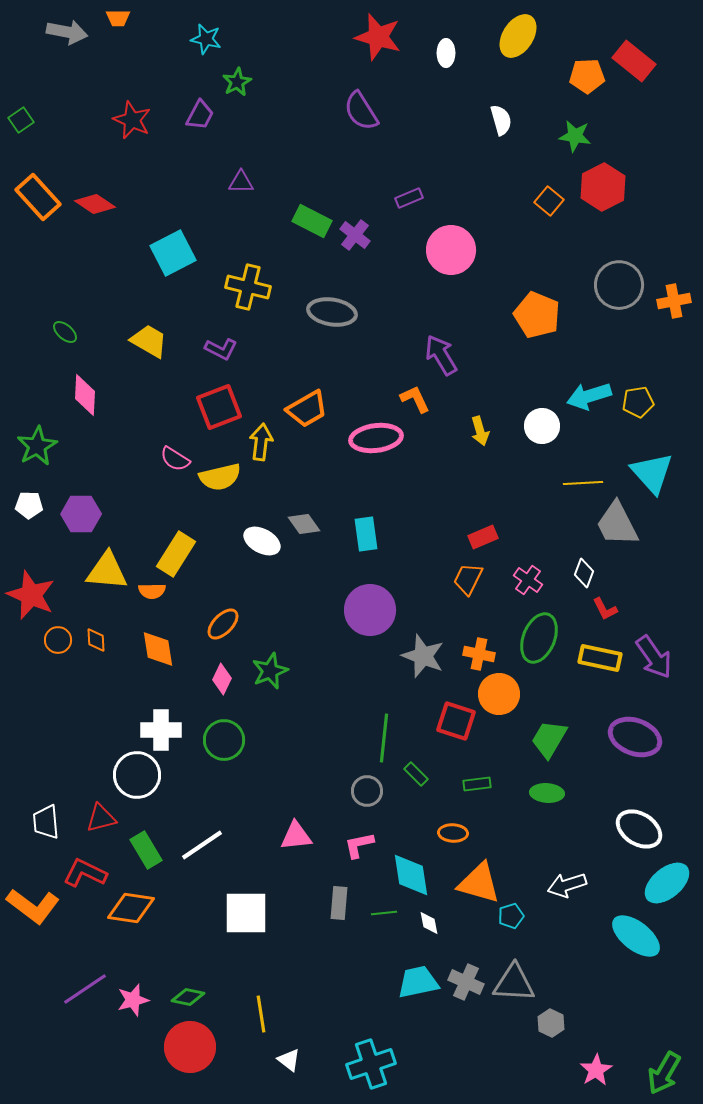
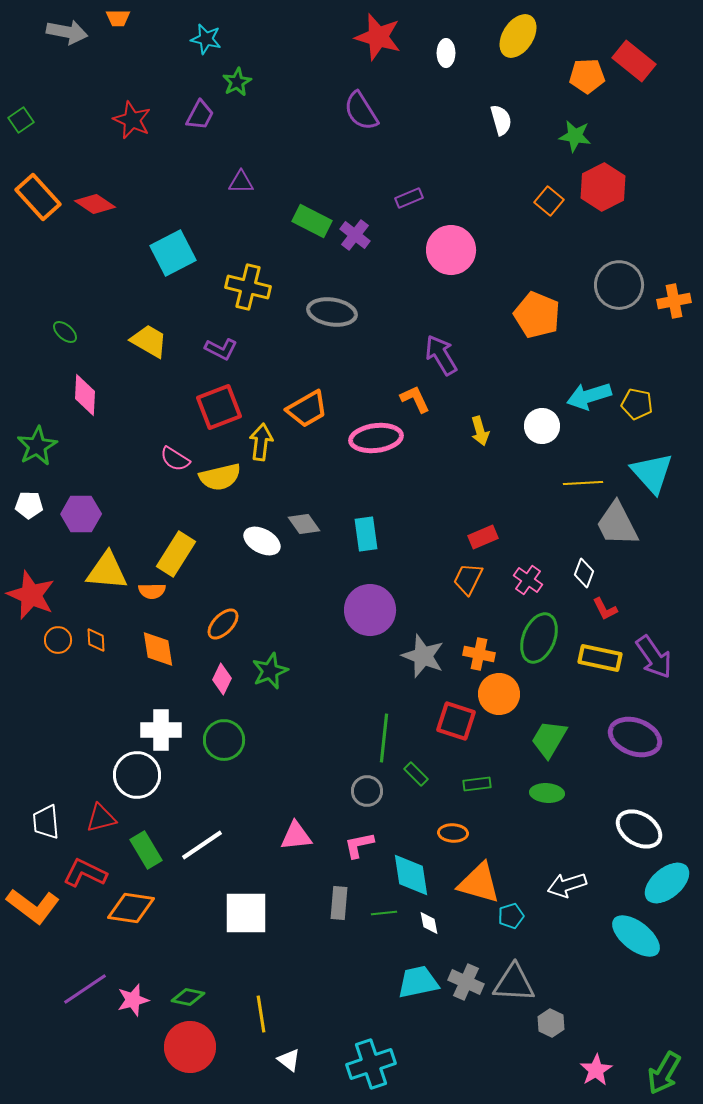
yellow pentagon at (638, 402): moved 1 px left, 2 px down; rotated 20 degrees clockwise
